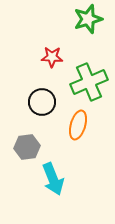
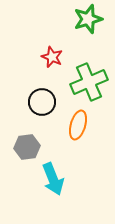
red star: rotated 20 degrees clockwise
